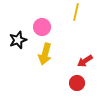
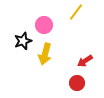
yellow line: rotated 24 degrees clockwise
pink circle: moved 2 px right, 2 px up
black star: moved 5 px right, 1 px down
